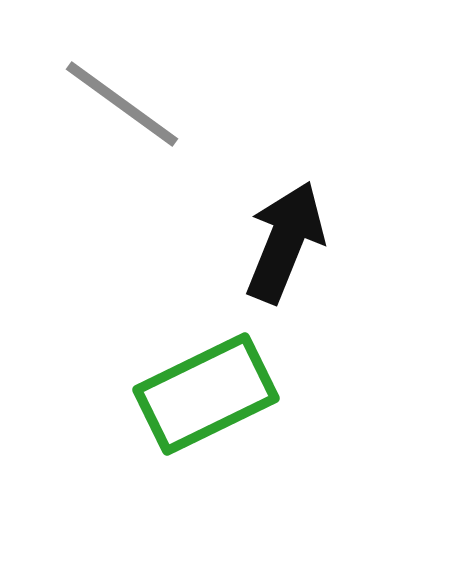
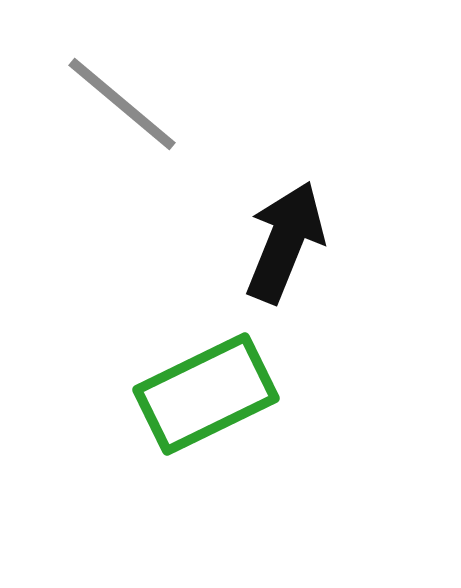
gray line: rotated 4 degrees clockwise
